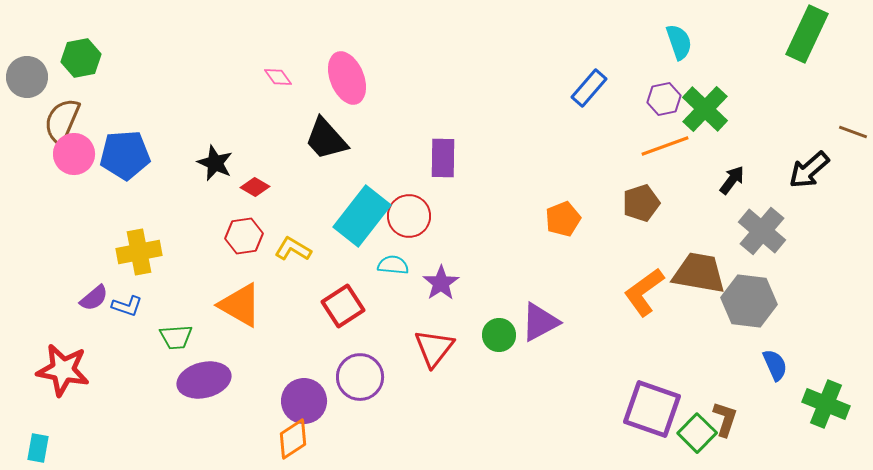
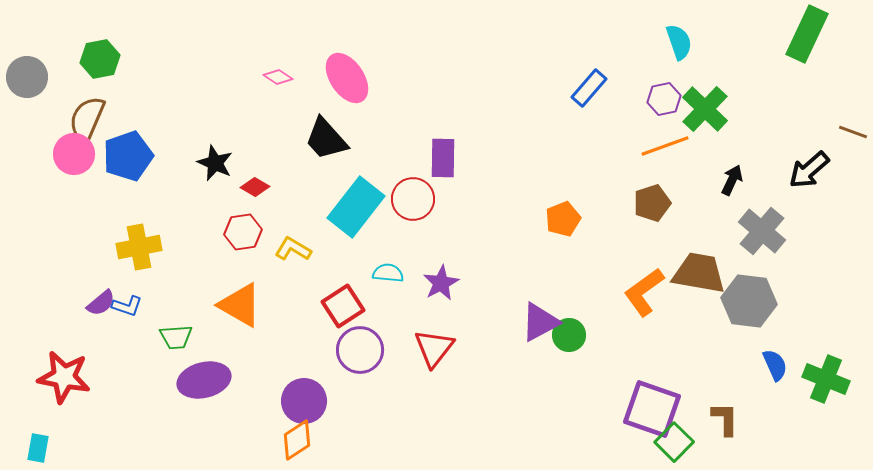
green hexagon at (81, 58): moved 19 px right, 1 px down
pink diamond at (278, 77): rotated 20 degrees counterclockwise
pink ellipse at (347, 78): rotated 12 degrees counterclockwise
brown semicircle at (62, 121): moved 25 px right, 2 px up
blue pentagon at (125, 155): moved 3 px right, 1 px down; rotated 15 degrees counterclockwise
black arrow at (732, 180): rotated 12 degrees counterclockwise
brown pentagon at (641, 203): moved 11 px right
cyan rectangle at (362, 216): moved 6 px left, 9 px up
red circle at (409, 216): moved 4 px right, 17 px up
red hexagon at (244, 236): moved 1 px left, 4 px up
yellow cross at (139, 252): moved 5 px up
cyan semicircle at (393, 265): moved 5 px left, 8 px down
purple star at (441, 283): rotated 6 degrees clockwise
purple semicircle at (94, 298): moved 7 px right, 5 px down
green circle at (499, 335): moved 70 px right
red star at (63, 370): moved 1 px right, 7 px down
purple circle at (360, 377): moved 27 px up
green cross at (826, 404): moved 25 px up
brown L-shape at (725, 419): rotated 18 degrees counterclockwise
green square at (697, 433): moved 23 px left, 9 px down
orange diamond at (293, 439): moved 4 px right, 1 px down
